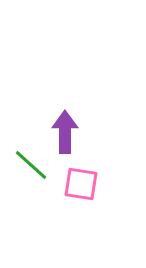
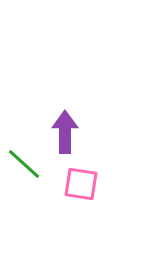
green line: moved 7 px left, 1 px up
